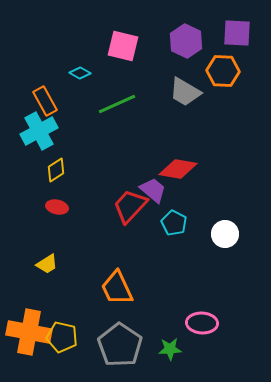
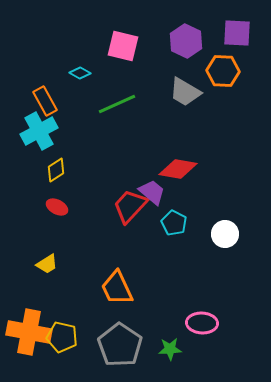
purple trapezoid: moved 1 px left, 2 px down
red ellipse: rotated 15 degrees clockwise
